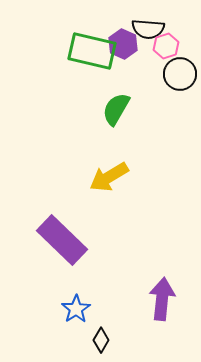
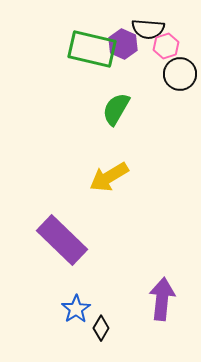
green rectangle: moved 2 px up
black diamond: moved 12 px up
